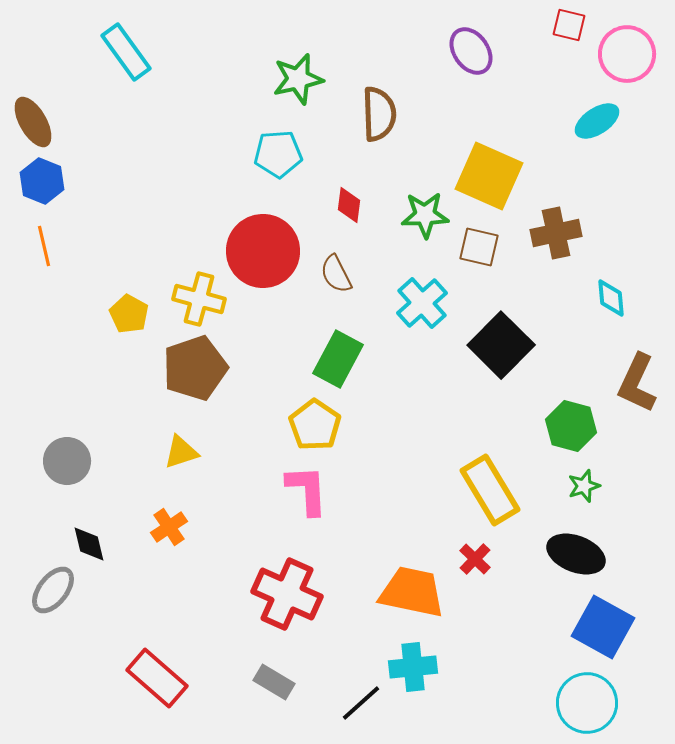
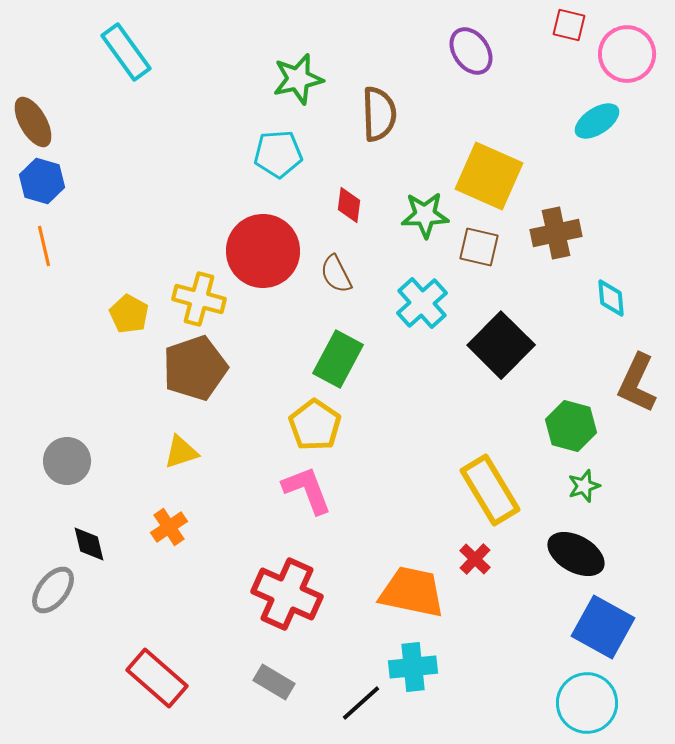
blue hexagon at (42, 181): rotated 6 degrees counterclockwise
pink L-shape at (307, 490): rotated 18 degrees counterclockwise
black ellipse at (576, 554): rotated 8 degrees clockwise
